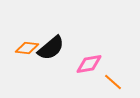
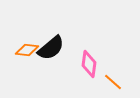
orange diamond: moved 2 px down
pink diamond: rotated 72 degrees counterclockwise
